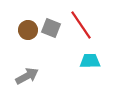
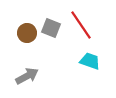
brown circle: moved 1 px left, 3 px down
cyan trapezoid: rotated 20 degrees clockwise
